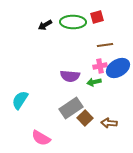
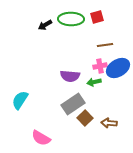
green ellipse: moved 2 px left, 3 px up
gray rectangle: moved 2 px right, 4 px up
